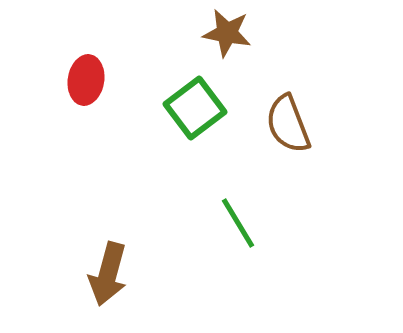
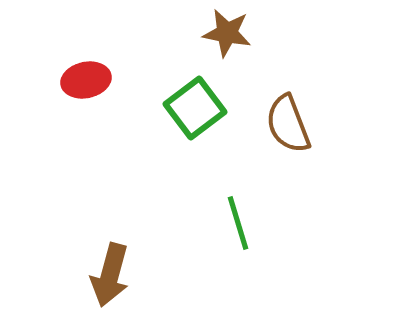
red ellipse: rotated 69 degrees clockwise
green line: rotated 14 degrees clockwise
brown arrow: moved 2 px right, 1 px down
